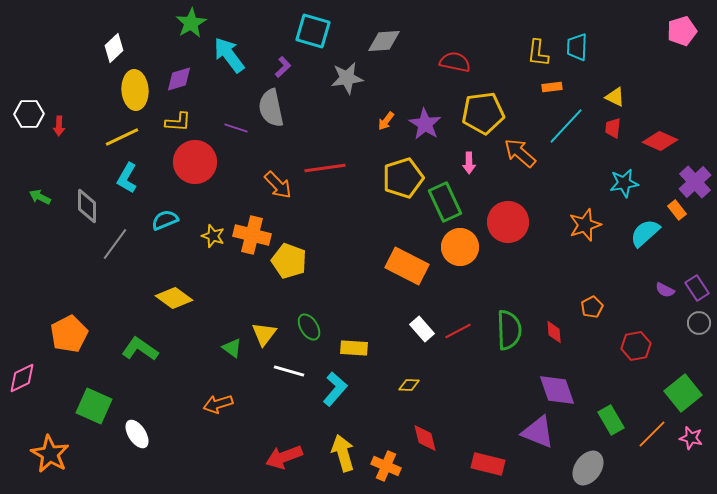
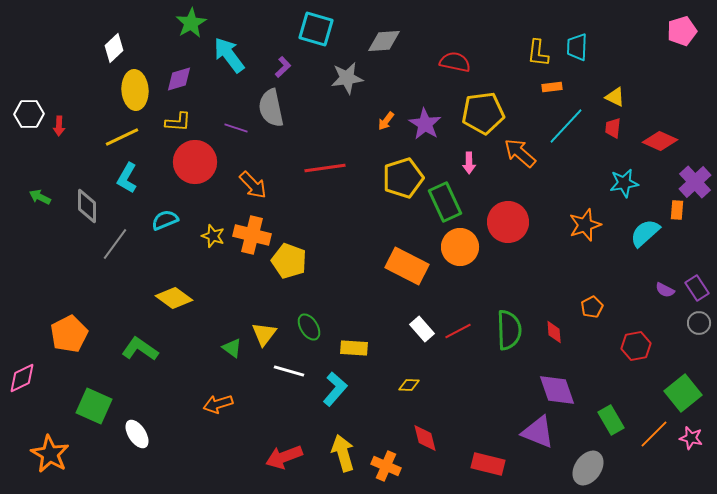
cyan square at (313, 31): moved 3 px right, 2 px up
orange arrow at (278, 185): moved 25 px left
orange rectangle at (677, 210): rotated 42 degrees clockwise
orange line at (652, 434): moved 2 px right
